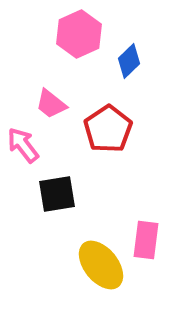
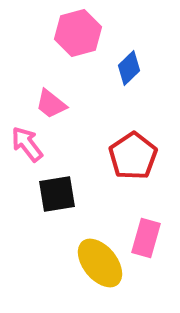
pink hexagon: moved 1 px left, 1 px up; rotated 9 degrees clockwise
blue diamond: moved 7 px down
red pentagon: moved 25 px right, 27 px down
pink arrow: moved 4 px right, 1 px up
pink rectangle: moved 2 px up; rotated 9 degrees clockwise
yellow ellipse: moved 1 px left, 2 px up
